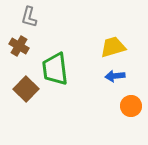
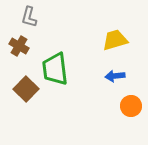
yellow trapezoid: moved 2 px right, 7 px up
